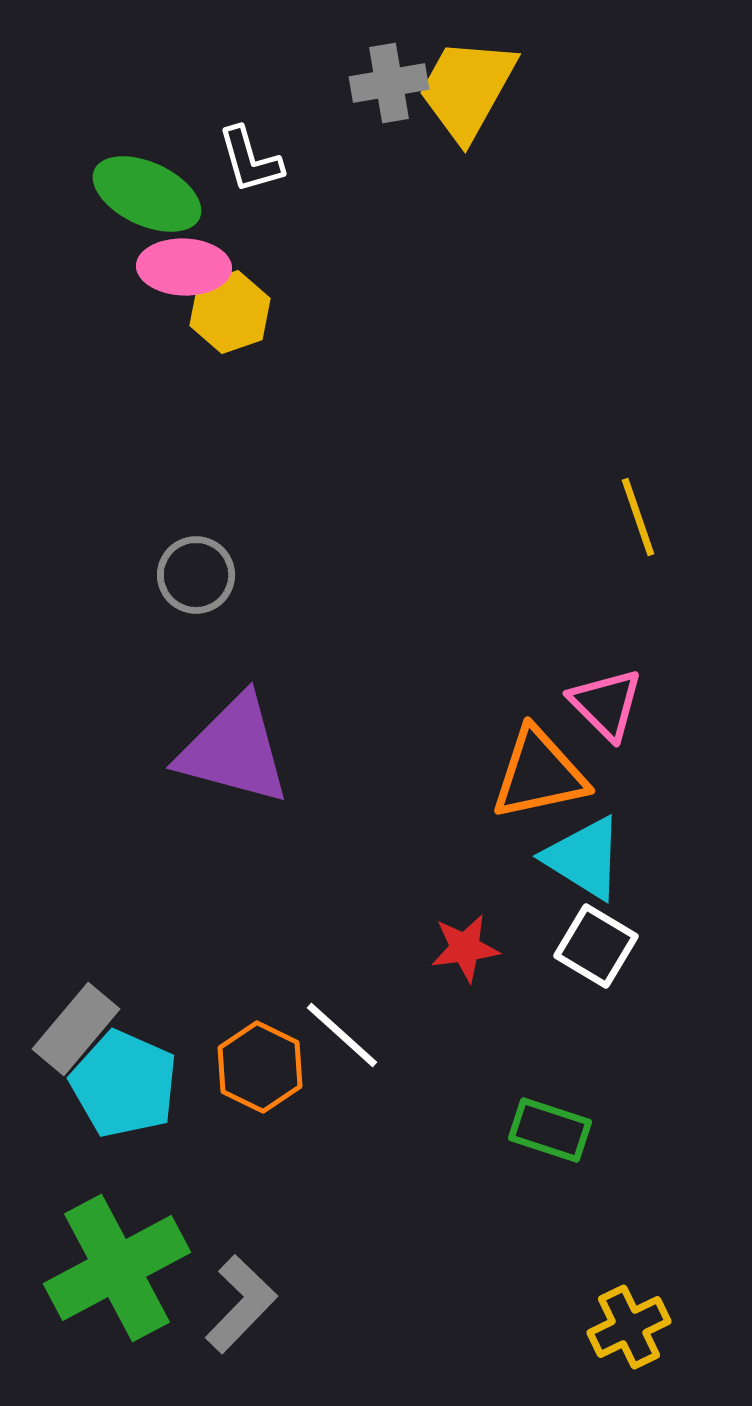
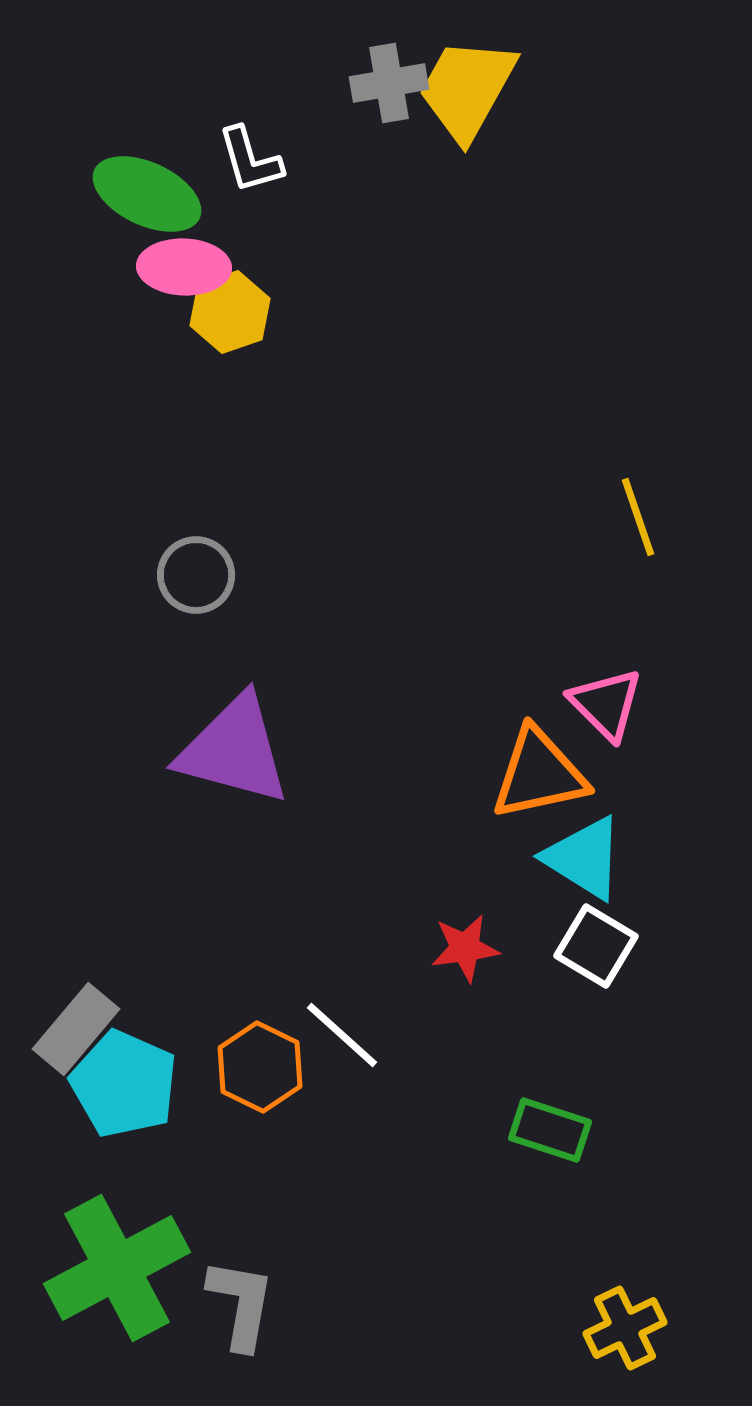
gray L-shape: rotated 34 degrees counterclockwise
yellow cross: moved 4 px left, 1 px down
